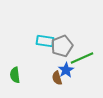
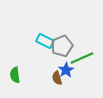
cyan rectangle: rotated 18 degrees clockwise
